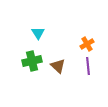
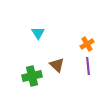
green cross: moved 15 px down
brown triangle: moved 1 px left, 1 px up
